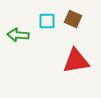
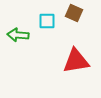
brown square: moved 1 px right, 6 px up
